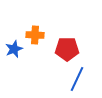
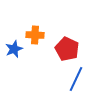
red pentagon: rotated 25 degrees clockwise
blue line: moved 1 px left
